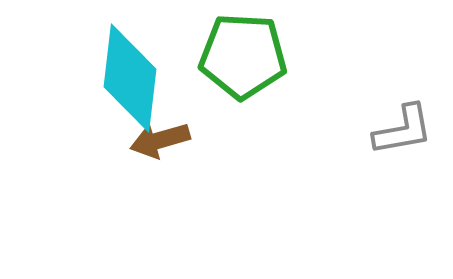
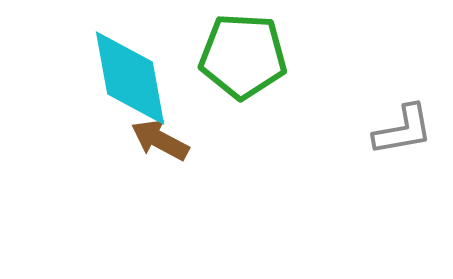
cyan diamond: rotated 17 degrees counterclockwise
brown arrow: rotated 44 degrees clockwise
